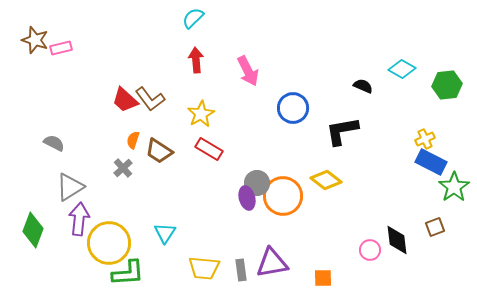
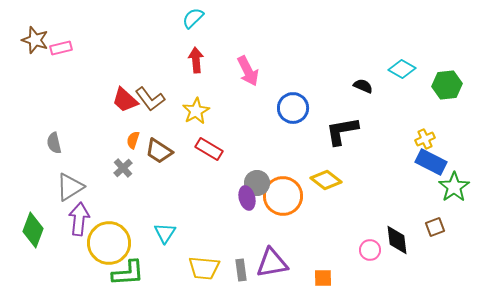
yellow star: moved 5 px left, 3 px up
gray semicircle: rotated 130 degrees counterclockwise
